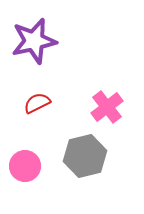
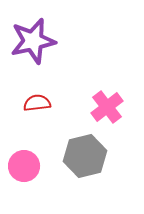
purple star: moved 1 px left
red semicircle: rotated 20 degrees clockwise
pink circle: moved 1 px left
